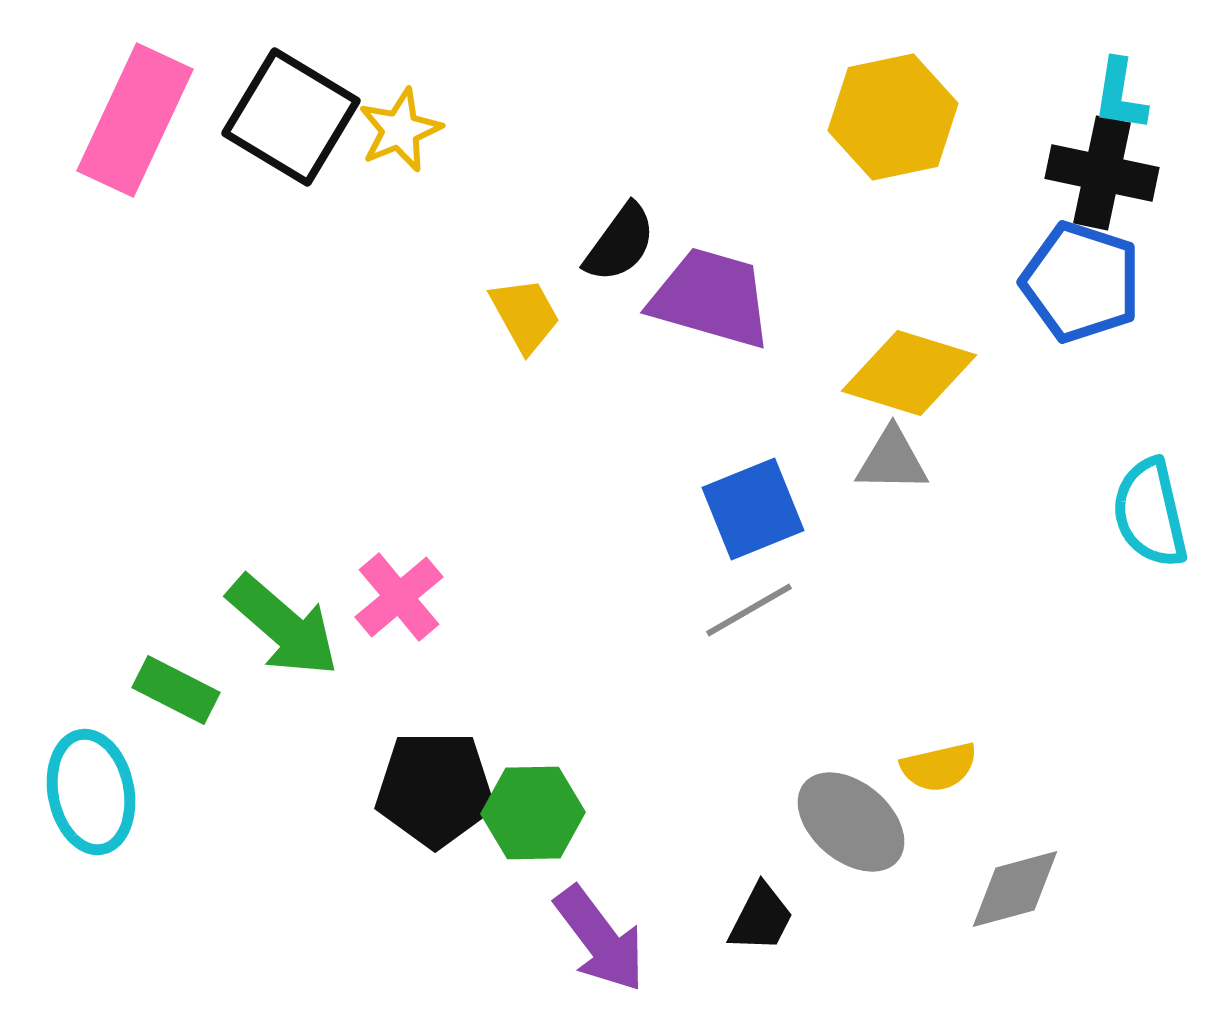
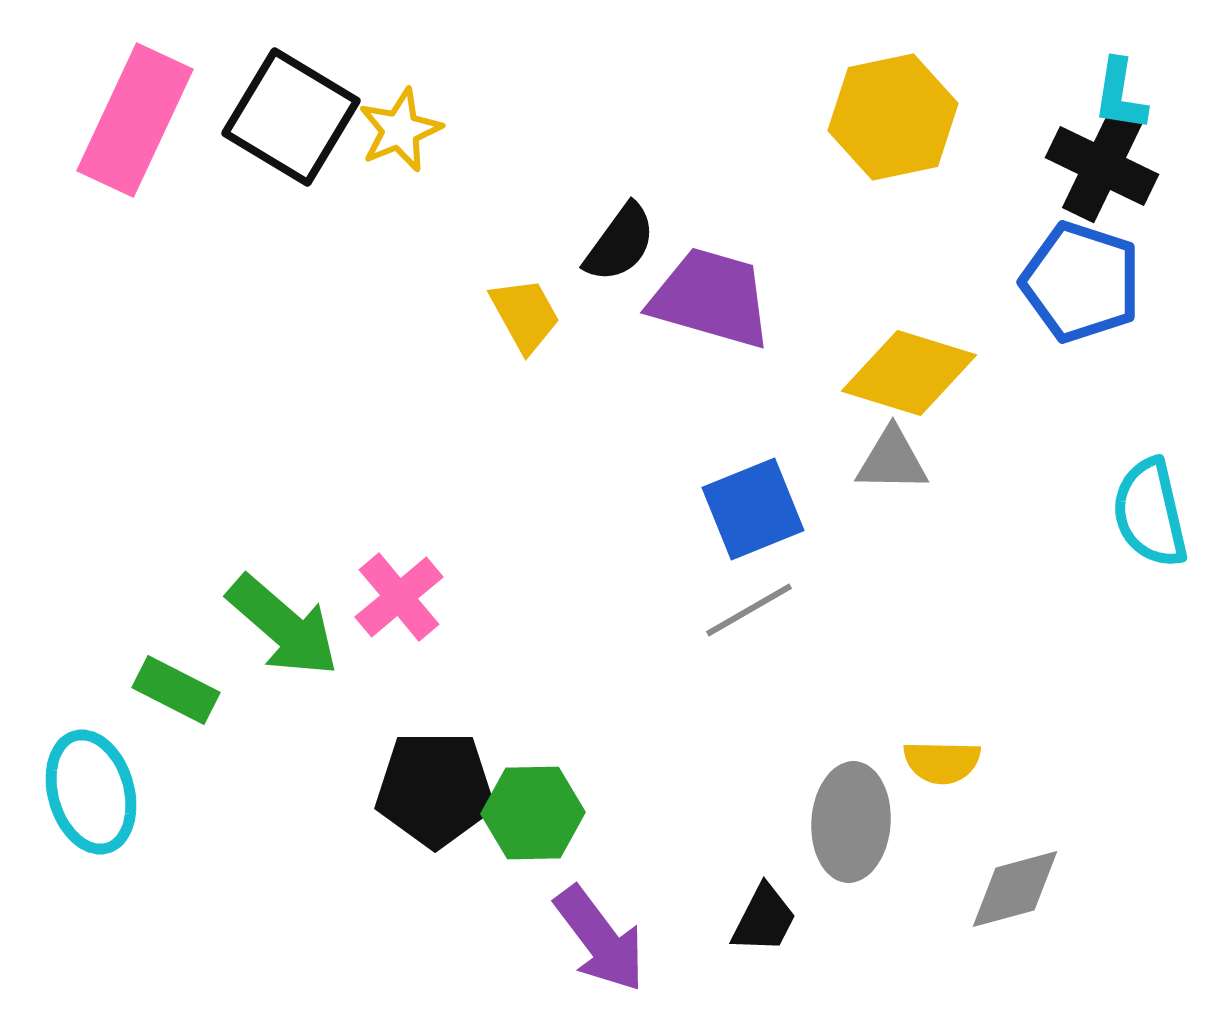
black cross: moved 7 px up; rotated 14 degrees clockwise
yellow semicircle: moved 3 px right, 5 px up; rotated 14 degrees clockwise
cyan ellipse: rotated 5 degrees counterclockwise
gray ellipse: rotated 54 degrees clockwise
black trapezoid: moved 3 px right, 1 px down
